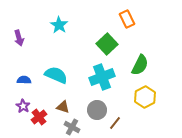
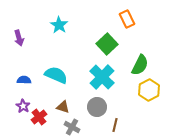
cyan cross: rotated 25 degrees counterclockwise
yellow hexagon: moved 4 px right, 7 px up
gray circle: moved 3 px up
brown line: moved 2 px down; rotated 24 degrees counterclockwise
